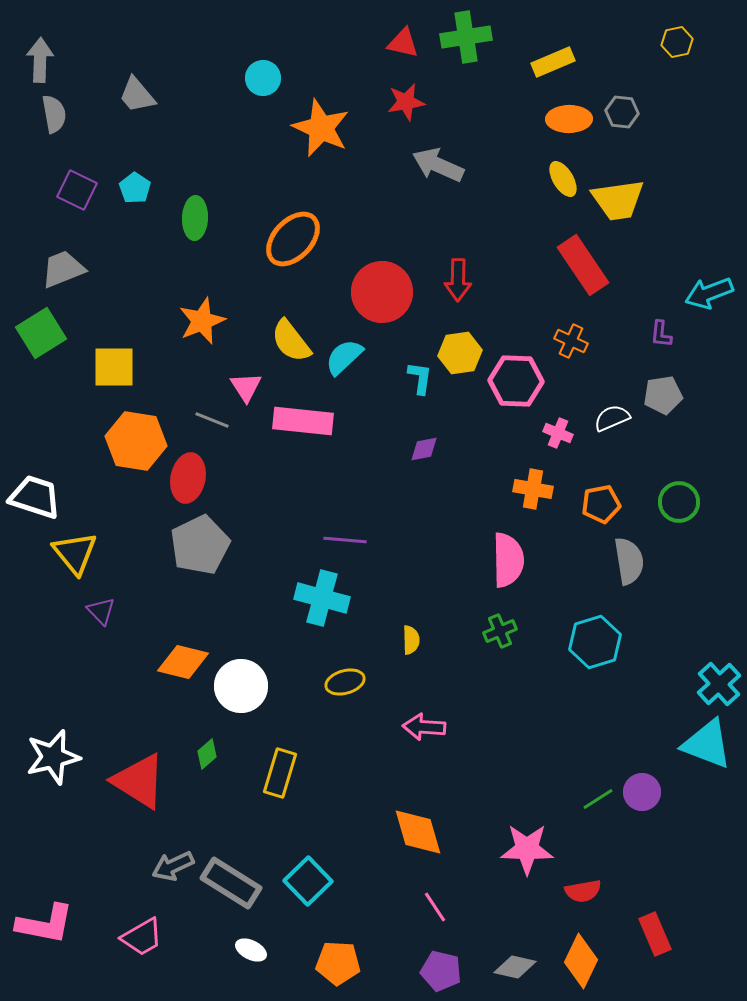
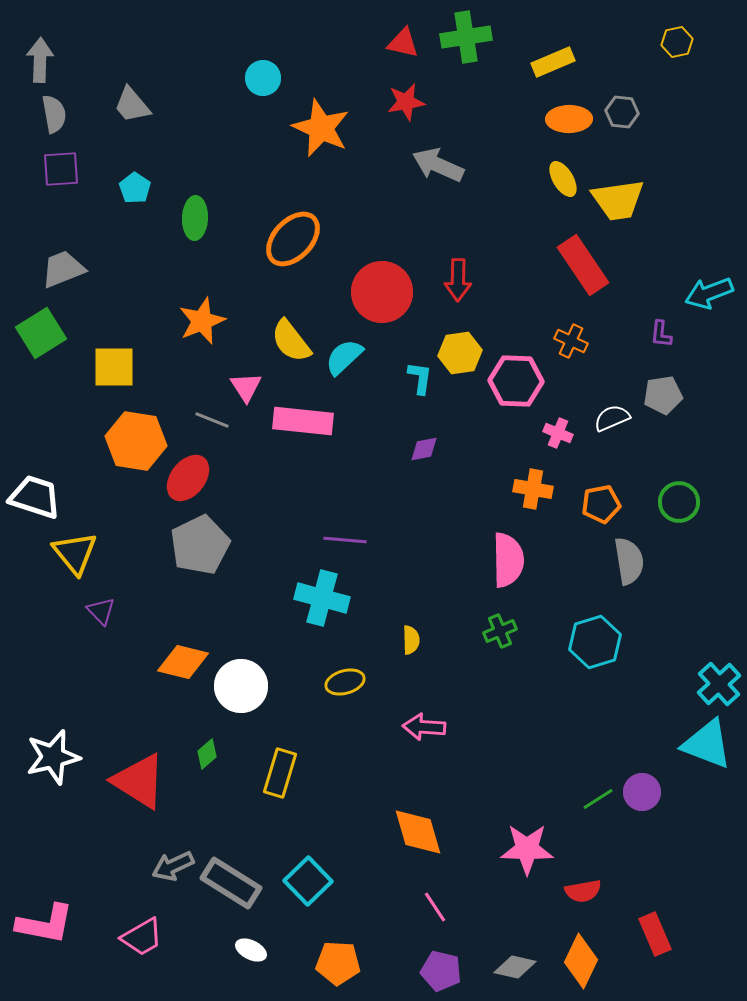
gray trapezoid at (137, 95): moved 5 px left, 10 px down
purple square at (77, 190): moved 16 px left, 21 px up; rotated 30 degrees counterclockwise
red ellipse at (188, 478): rotated 27 degrees clockwise
